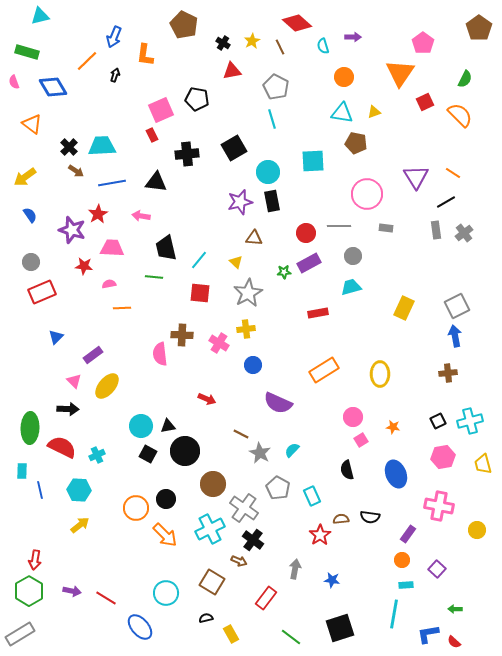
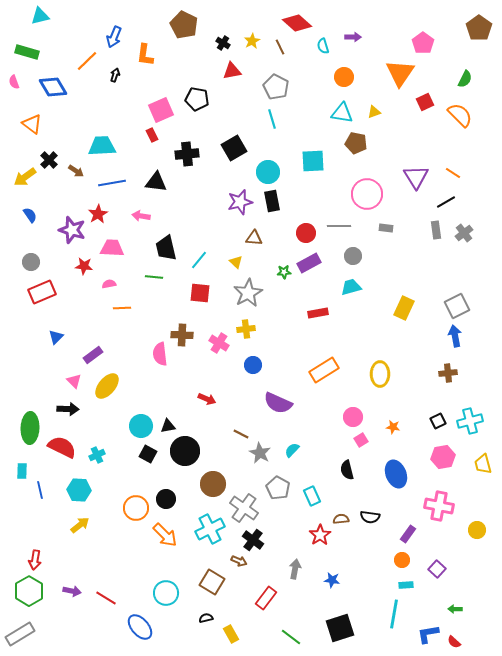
black cross at (69, 147): moved 20 px left, 13 px down
